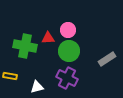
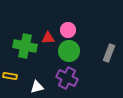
gray rectangle: moved 2 px right, 6 px up; rotated 36 degrees counterclockwise
